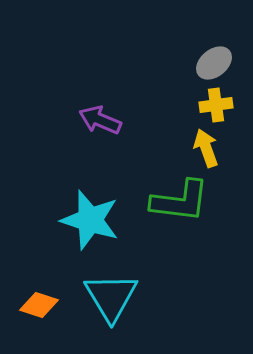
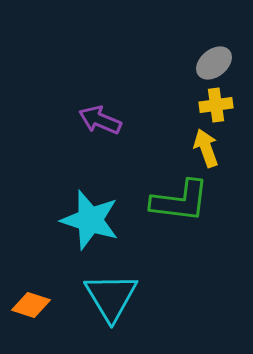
orange diamond: moved 8 px left
